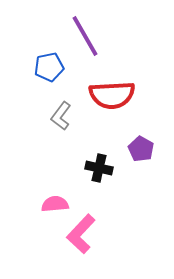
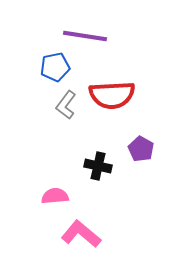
purple line: rotated 51 degrees counterclockwise
blue pentagon: moved 6 px right
gray L-shape: moved 5 px right, 11 px up
black cross: moved 1 px left, 2 px up
pink semicircle: moved 8 px up
pink L-shape: rotated 87 degrees clockwise
